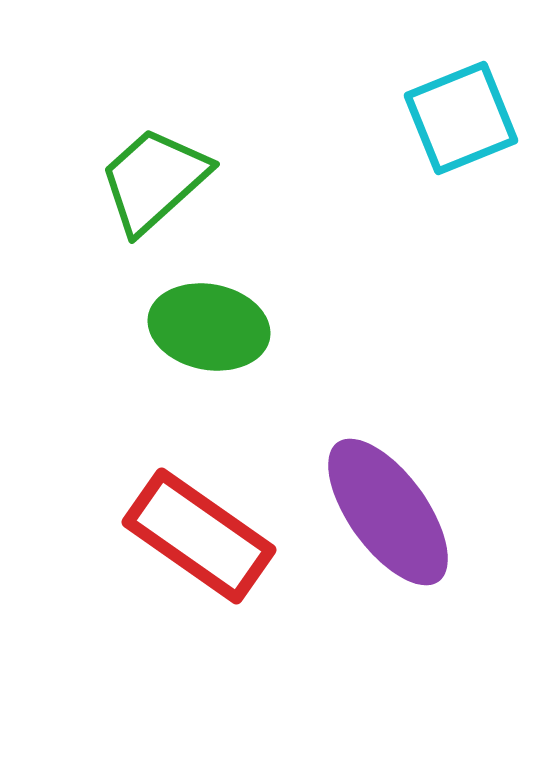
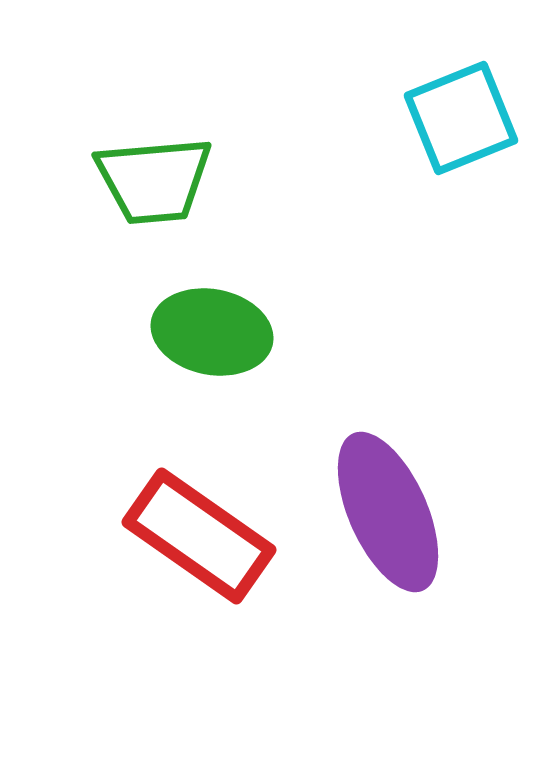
green trapezoid: rotated 143 degrees counterclockwise
green ellipse: moved 3 px right, 5 px down
purple ellipse: rotated 12 degrees clockwise
